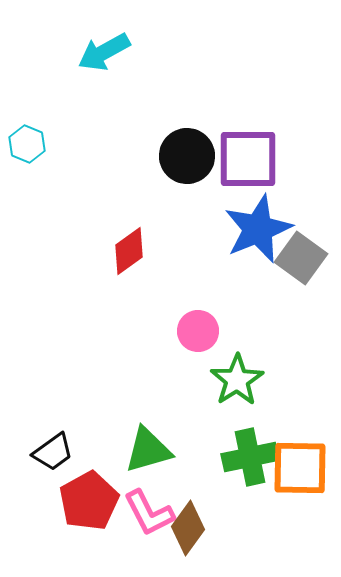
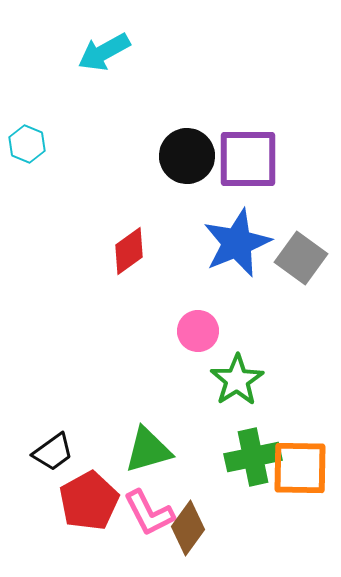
blue star: moved 21 px left, 14 px down
green cross: moved 3 px right
